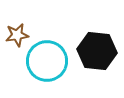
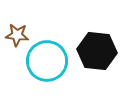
brown star: rotated 15 degrees clockwise
